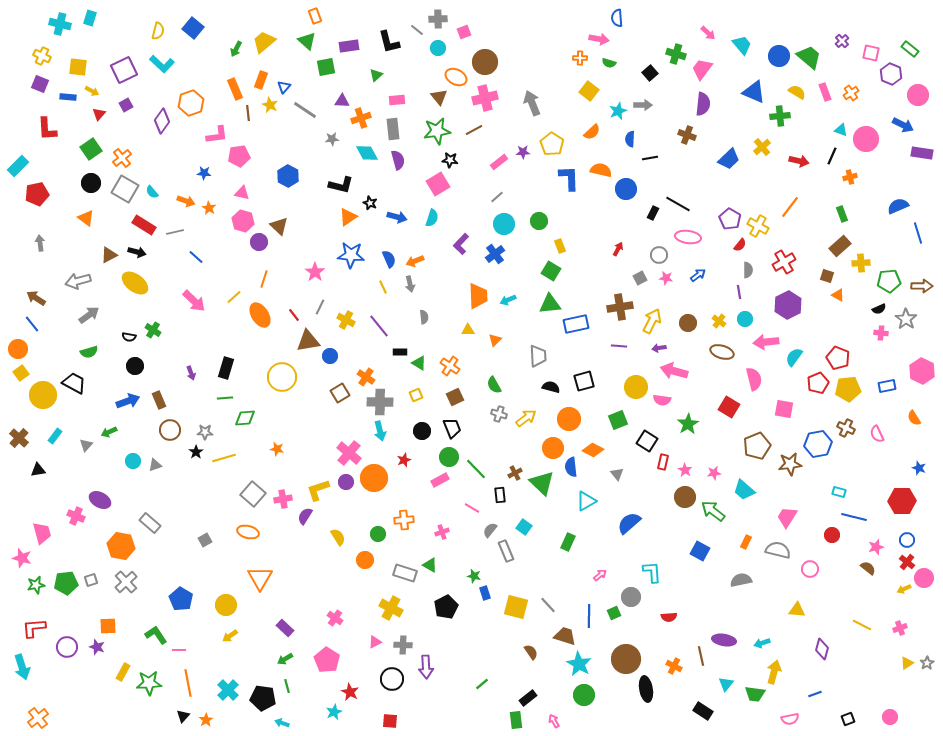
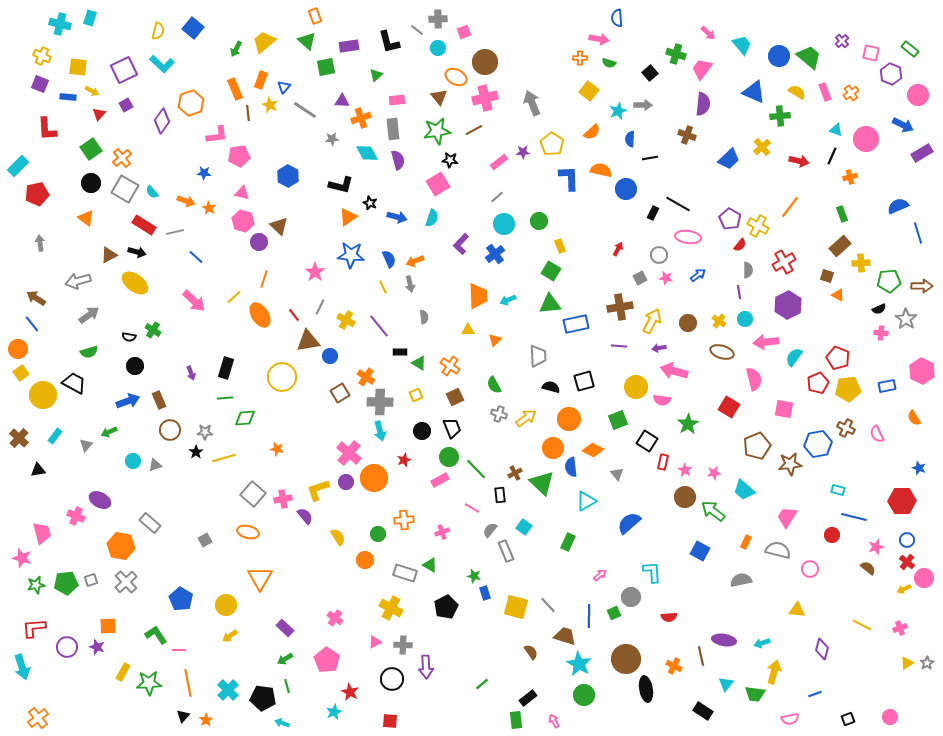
cyan triangle at (841, 130): moved 5 px left
purple rectangle at (922, 153): rotated 40 degrees counterclockwise
cyan rectangle at (839, 492): moved 1 px left, 2 px up
purple semicircle at (305, 516): rotated 108 degrees clockwise
